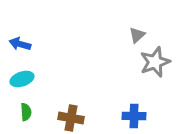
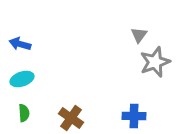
gray triangle: moved 2 px right; rotated 12 degrees counterclockwise
green semicircle: moved 2 px left, 1 px down
brown cross: rotated 25 degrees clockwise
